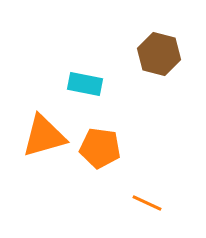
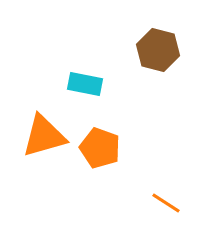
brown hexagon: moved 1 px left, 4 px up
orange pentagon: rotated 12 degrees clockwise
orange line: moved 19 px right; rotated 8 degrees clockwise
